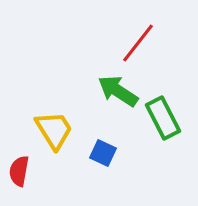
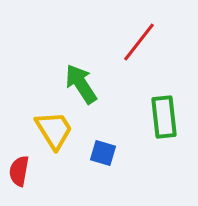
red line: moved 1 px right, 1 px up
green arrow: moved 37 px left, 7 px up; rotated 24 degrees clockwise
green rectangle: moved 1 px right, 1 px up; rotated 21 degrees clockwise
blue square: rotated 8 degrees counterclockwise
